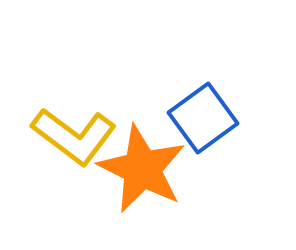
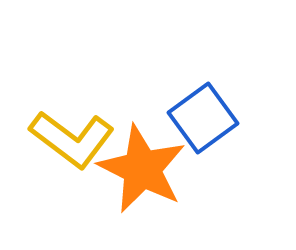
yellow L-shape: moved 2 px left, 3 px down
